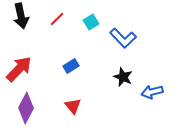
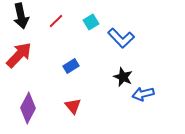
red line: moved 1 px left, 2 px down
blue L-shape: moved 2 px left
red arrow: moved 14 px up
blue arrow: moved 9 px left, 2 px down
purple diamond: moved 2 px right
